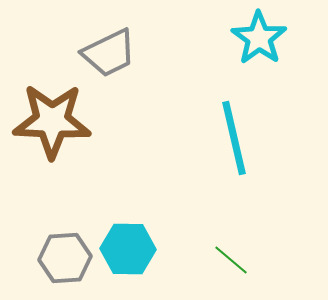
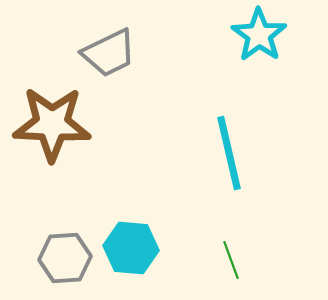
cyan star: moved 3 px up
brown star: moved 3 px down
cyan line: moved 5 px left, 15 px down
cyan hexagon: moved 3 px right, 1 px up; rotated 4 degrees clockwise
green line: rotated 30 degrees clockwise
